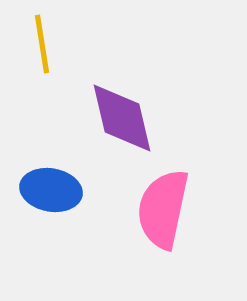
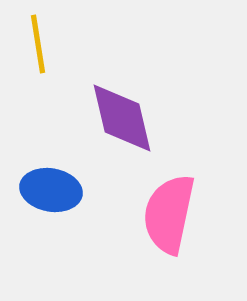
yellow line: moved 4 px left
pink semicircle: moved 6 px right, 5 px down
